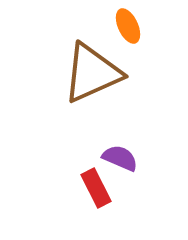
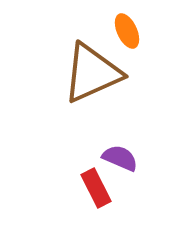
orange ellipse: moved 1 px left, 5 px down
